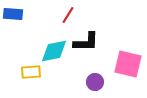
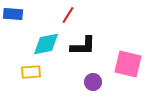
black L-shape: moved 3 px left, 4 px down
cyan diamond: moved 8 px left, 7 px up
purple circle: moved 2 px left
